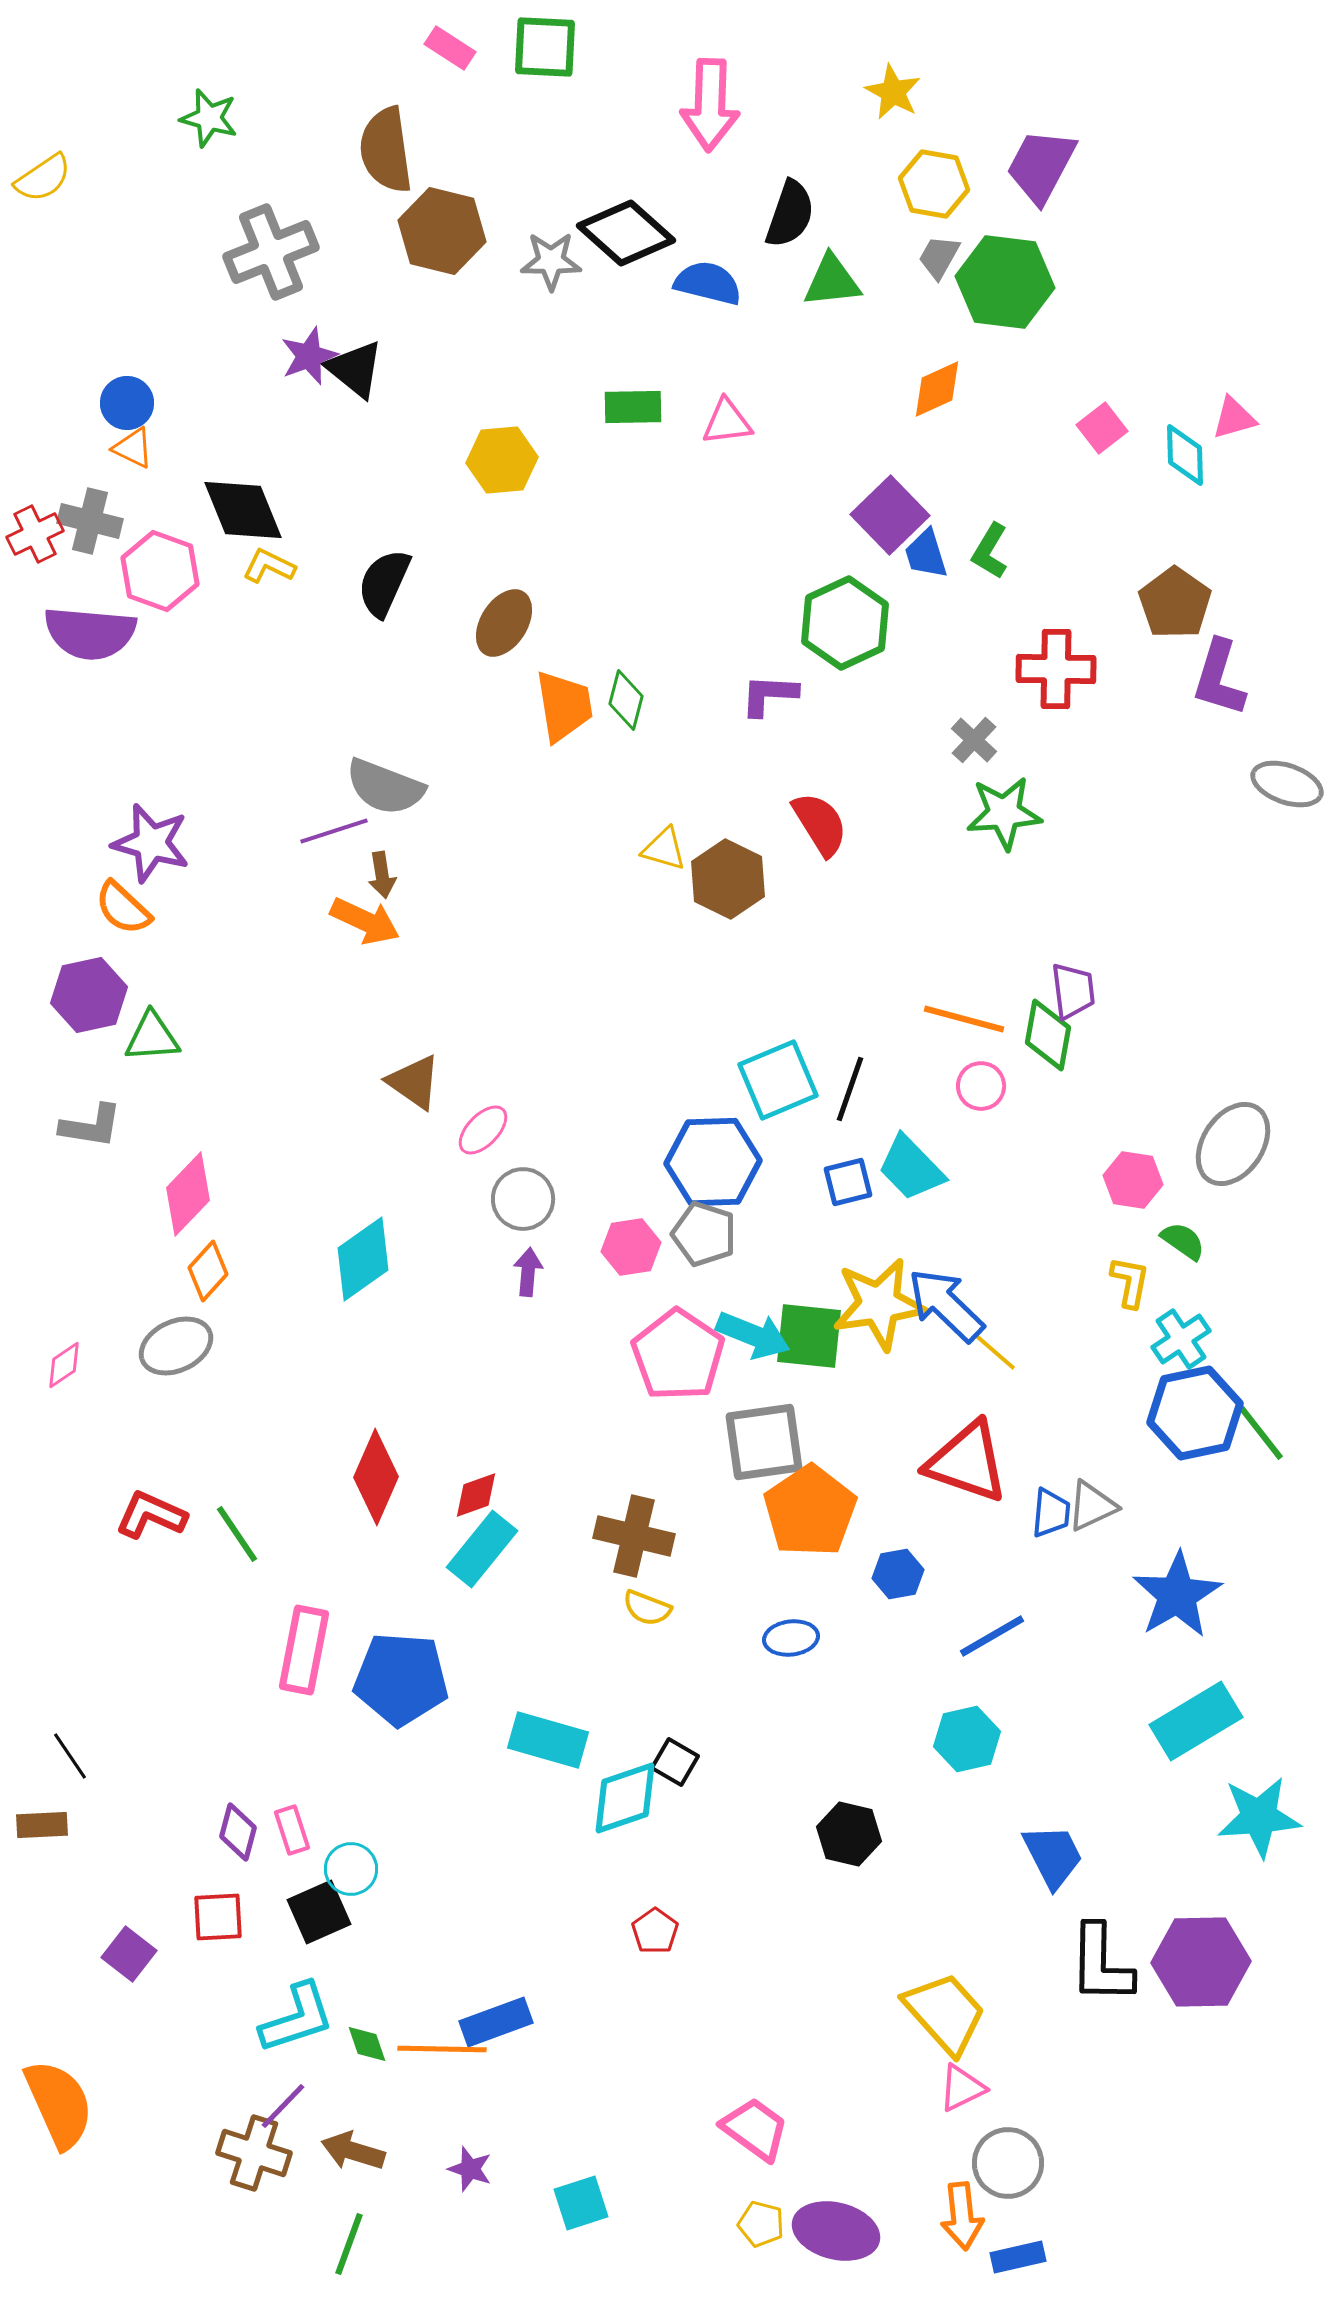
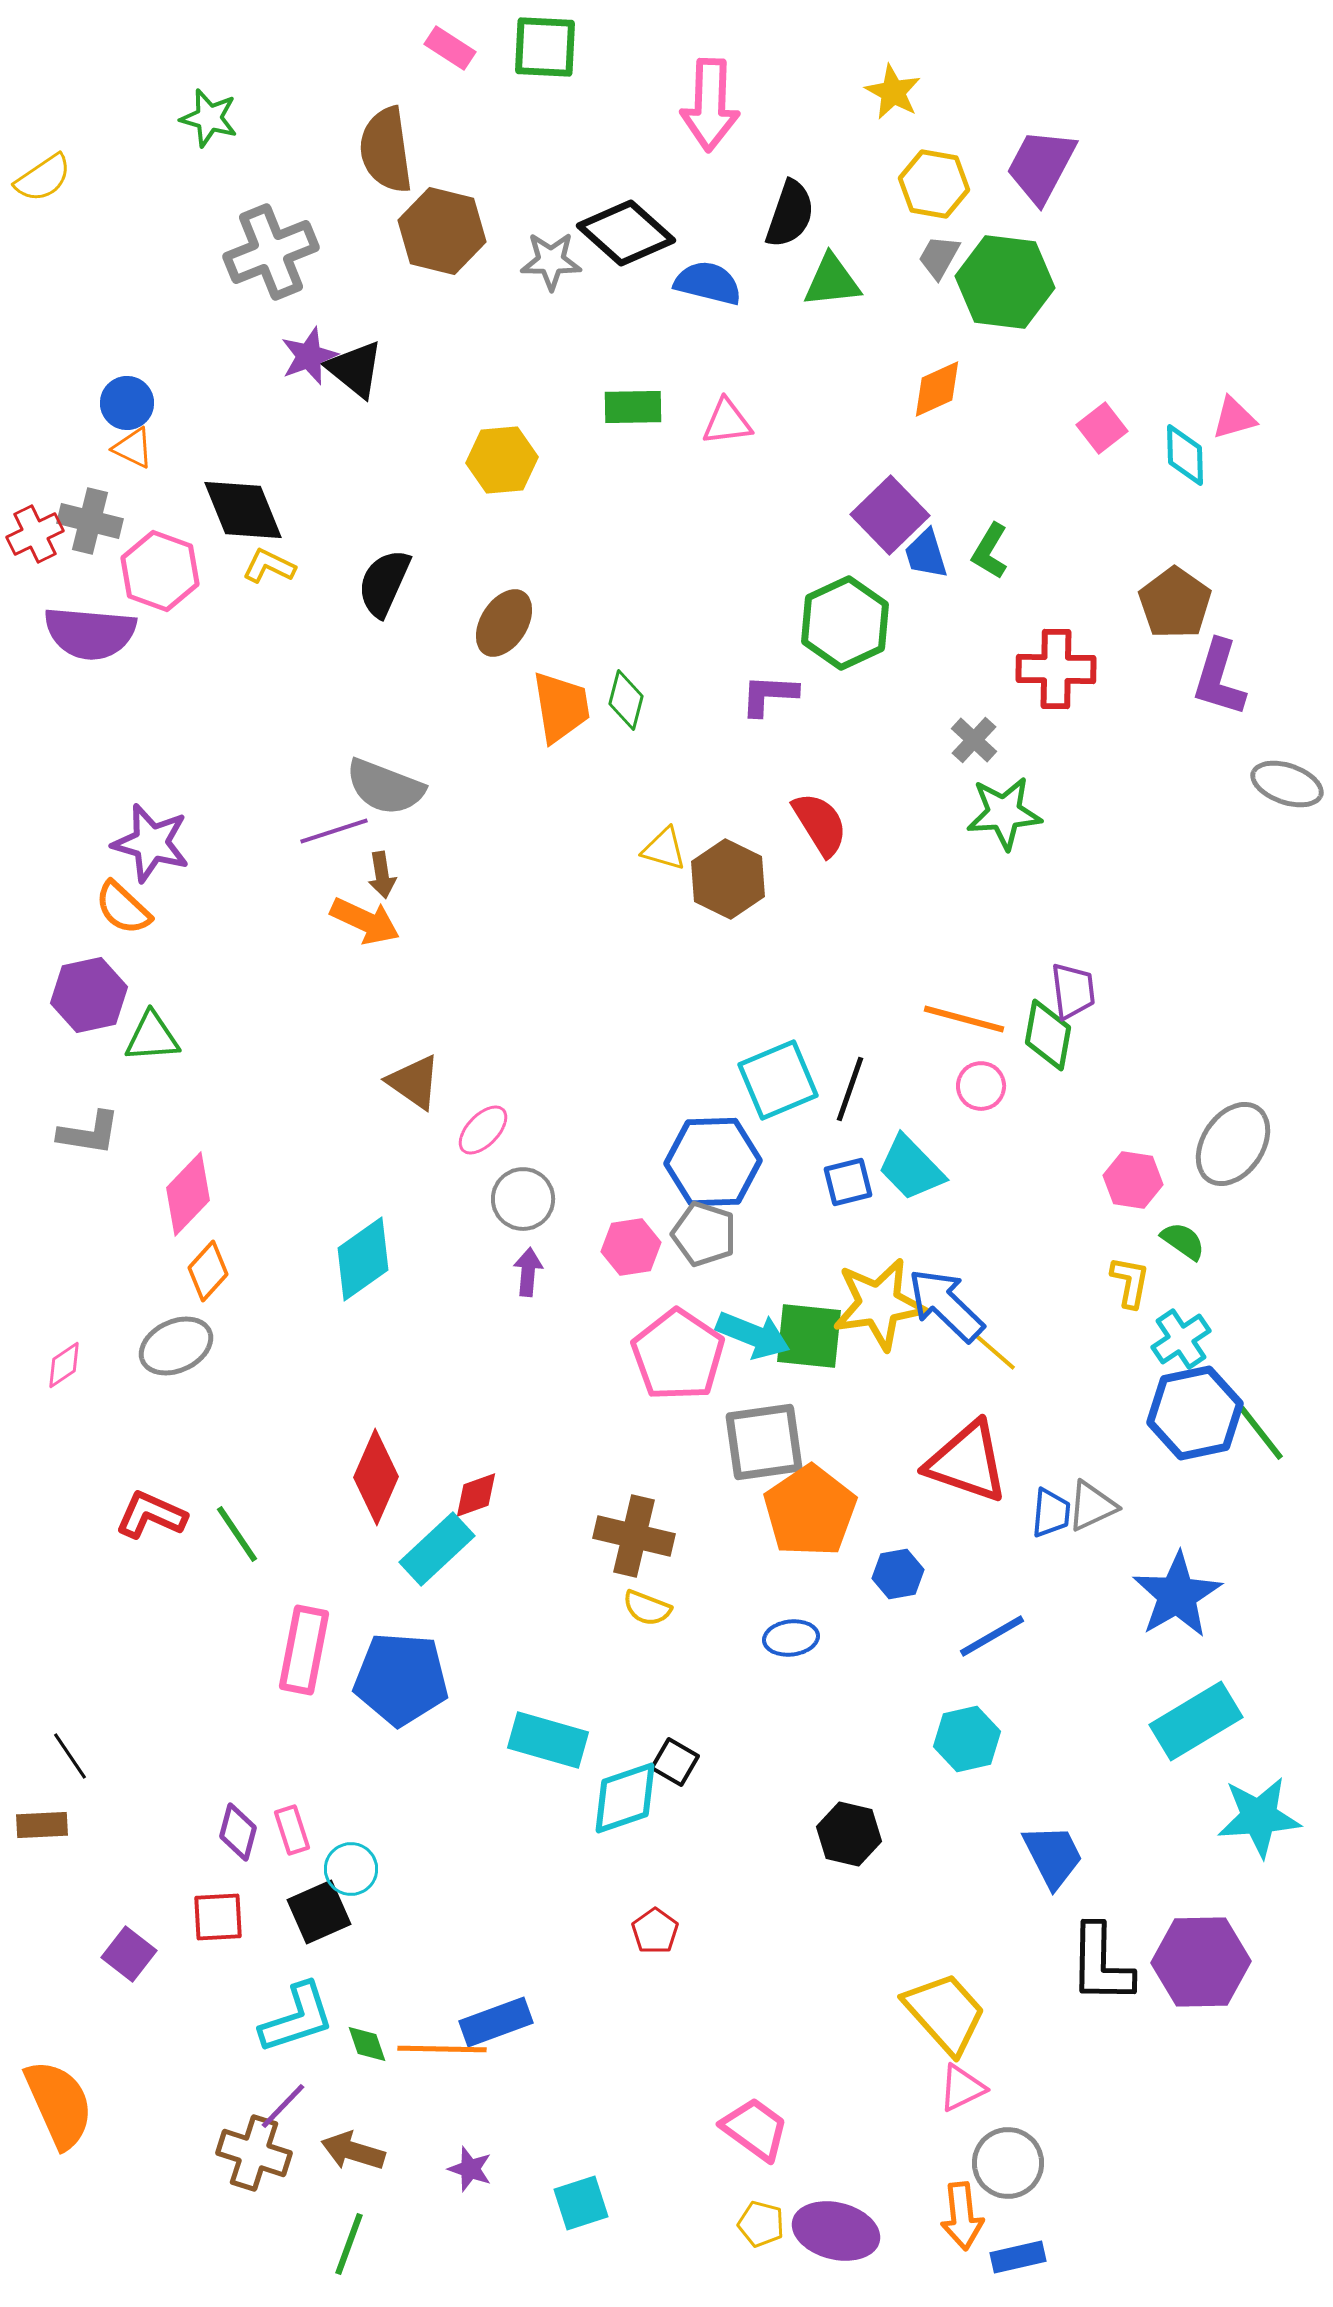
orange trapezoid at (564, 706): moved 3 px left, 1 px down
gray L-shape at (91, 1126): moved 2 px left, 7 px down
cyan rectangle at (482, 1549): moved 45 px left; rotated 8 degrees clockwise
